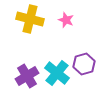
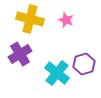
purple cross: moved 7 px left, 22 px up
